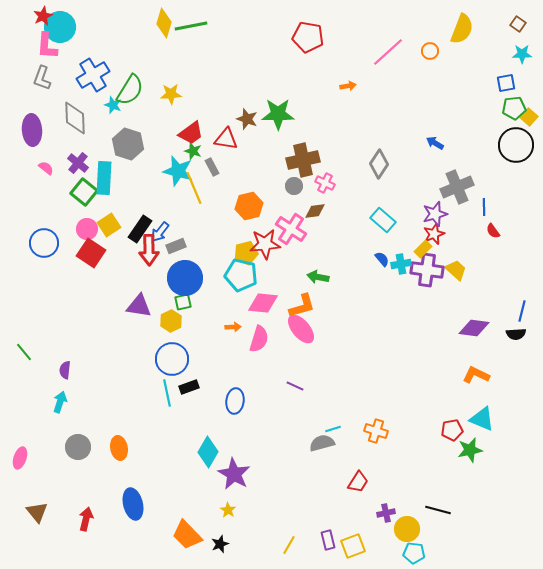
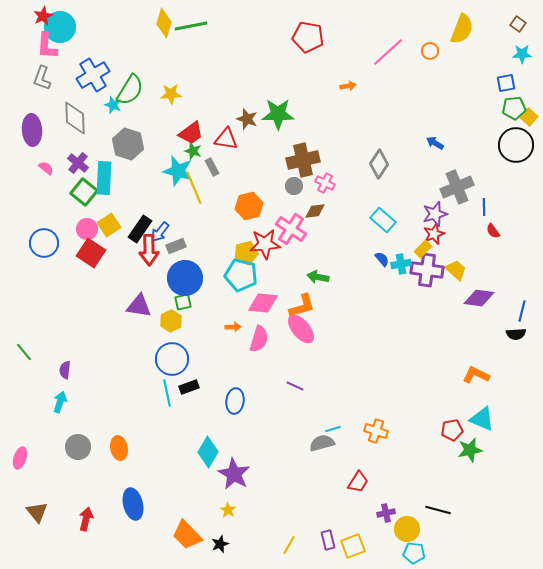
purple diamond at (474, 328): moved 5 px right, 30 px up
